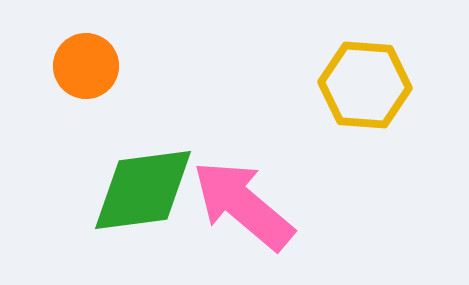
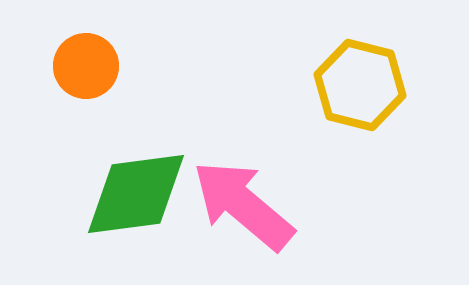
yellow hexagon: moved 5 px left; rotated 10 degrees clockwise
green diamond: moved 7 px left, 4 px down
